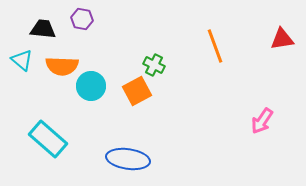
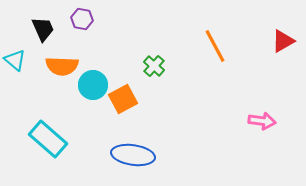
black trapezoid: rotated 60 degrees clockwise
red triangle: moved 1 px right, 2 px down; rotated 20 degrees counterclockwise
orange line: rotated 8 degrees counterclockwise
cyan triangle: moved 7 px left
green cross: moved 1 px down; rotated 15 degrees clockwise
cyan circle: moved 2 px right, 1 px up
orange square: moved 14 px left, 8 px down
pink arrow: rotated 116 degrees counterclockwise
blue ellipse: moved 5 px right, 4 px up
